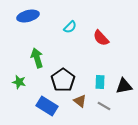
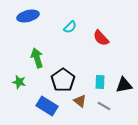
black triangle: moved 1 px up
